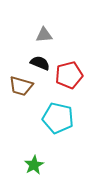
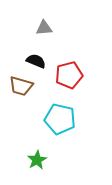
gray triangle: moved 7 px up
black semicircle: moved 4 px left, 2 px up
cyan pentagon: moved 2 px right, 1 px down
green star: moved 3 px right, 5 px up
